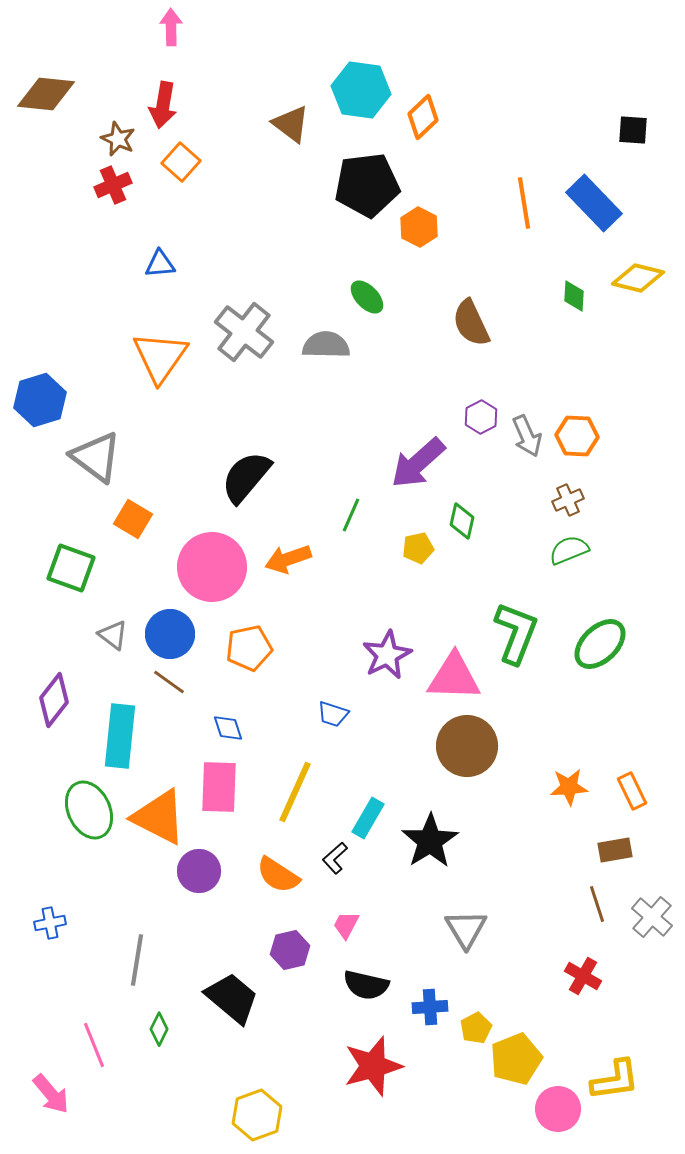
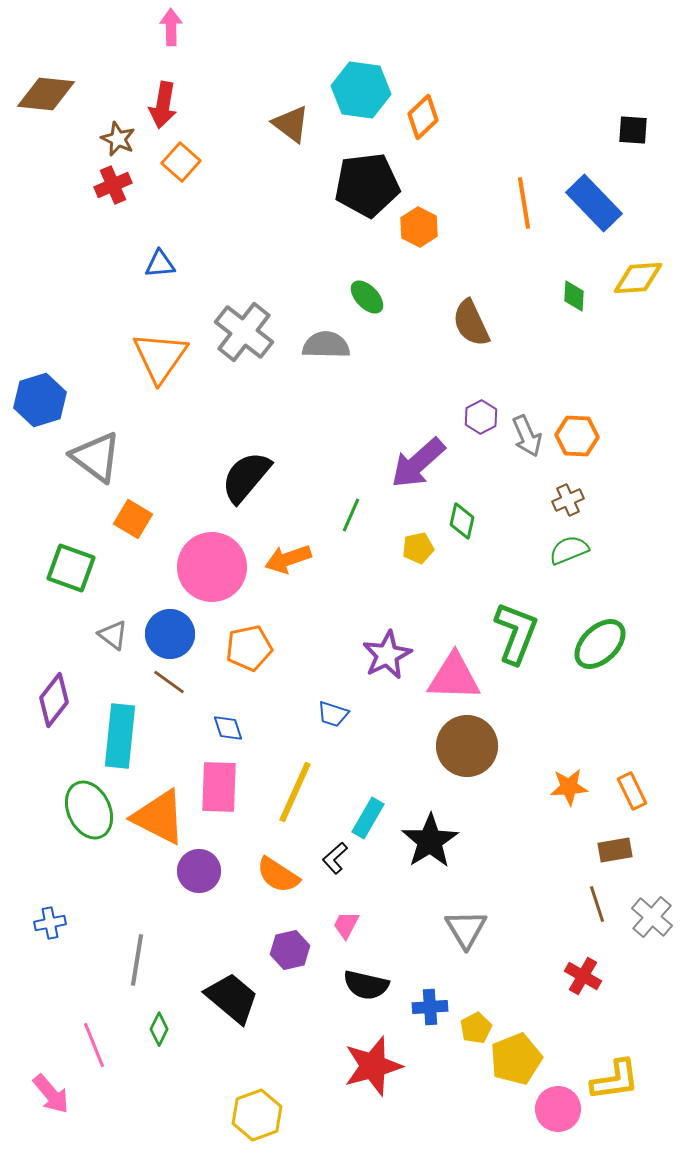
yellow diamond at (638, 278): rotated 18 degrees counterclockwise
